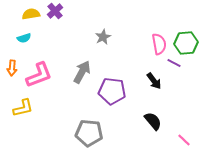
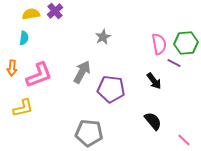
cyan semicircle: rotated 64 degrees counterclockwise
purple pentagon: moved 1 px left, 2 px up
